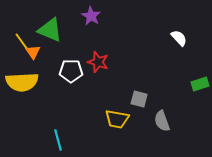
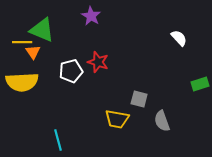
green triangle: moved 8 px left
yellow line: rotated 54 degrees counterclockwise
white pentagon: rotated 15 degrees counterclockwise
